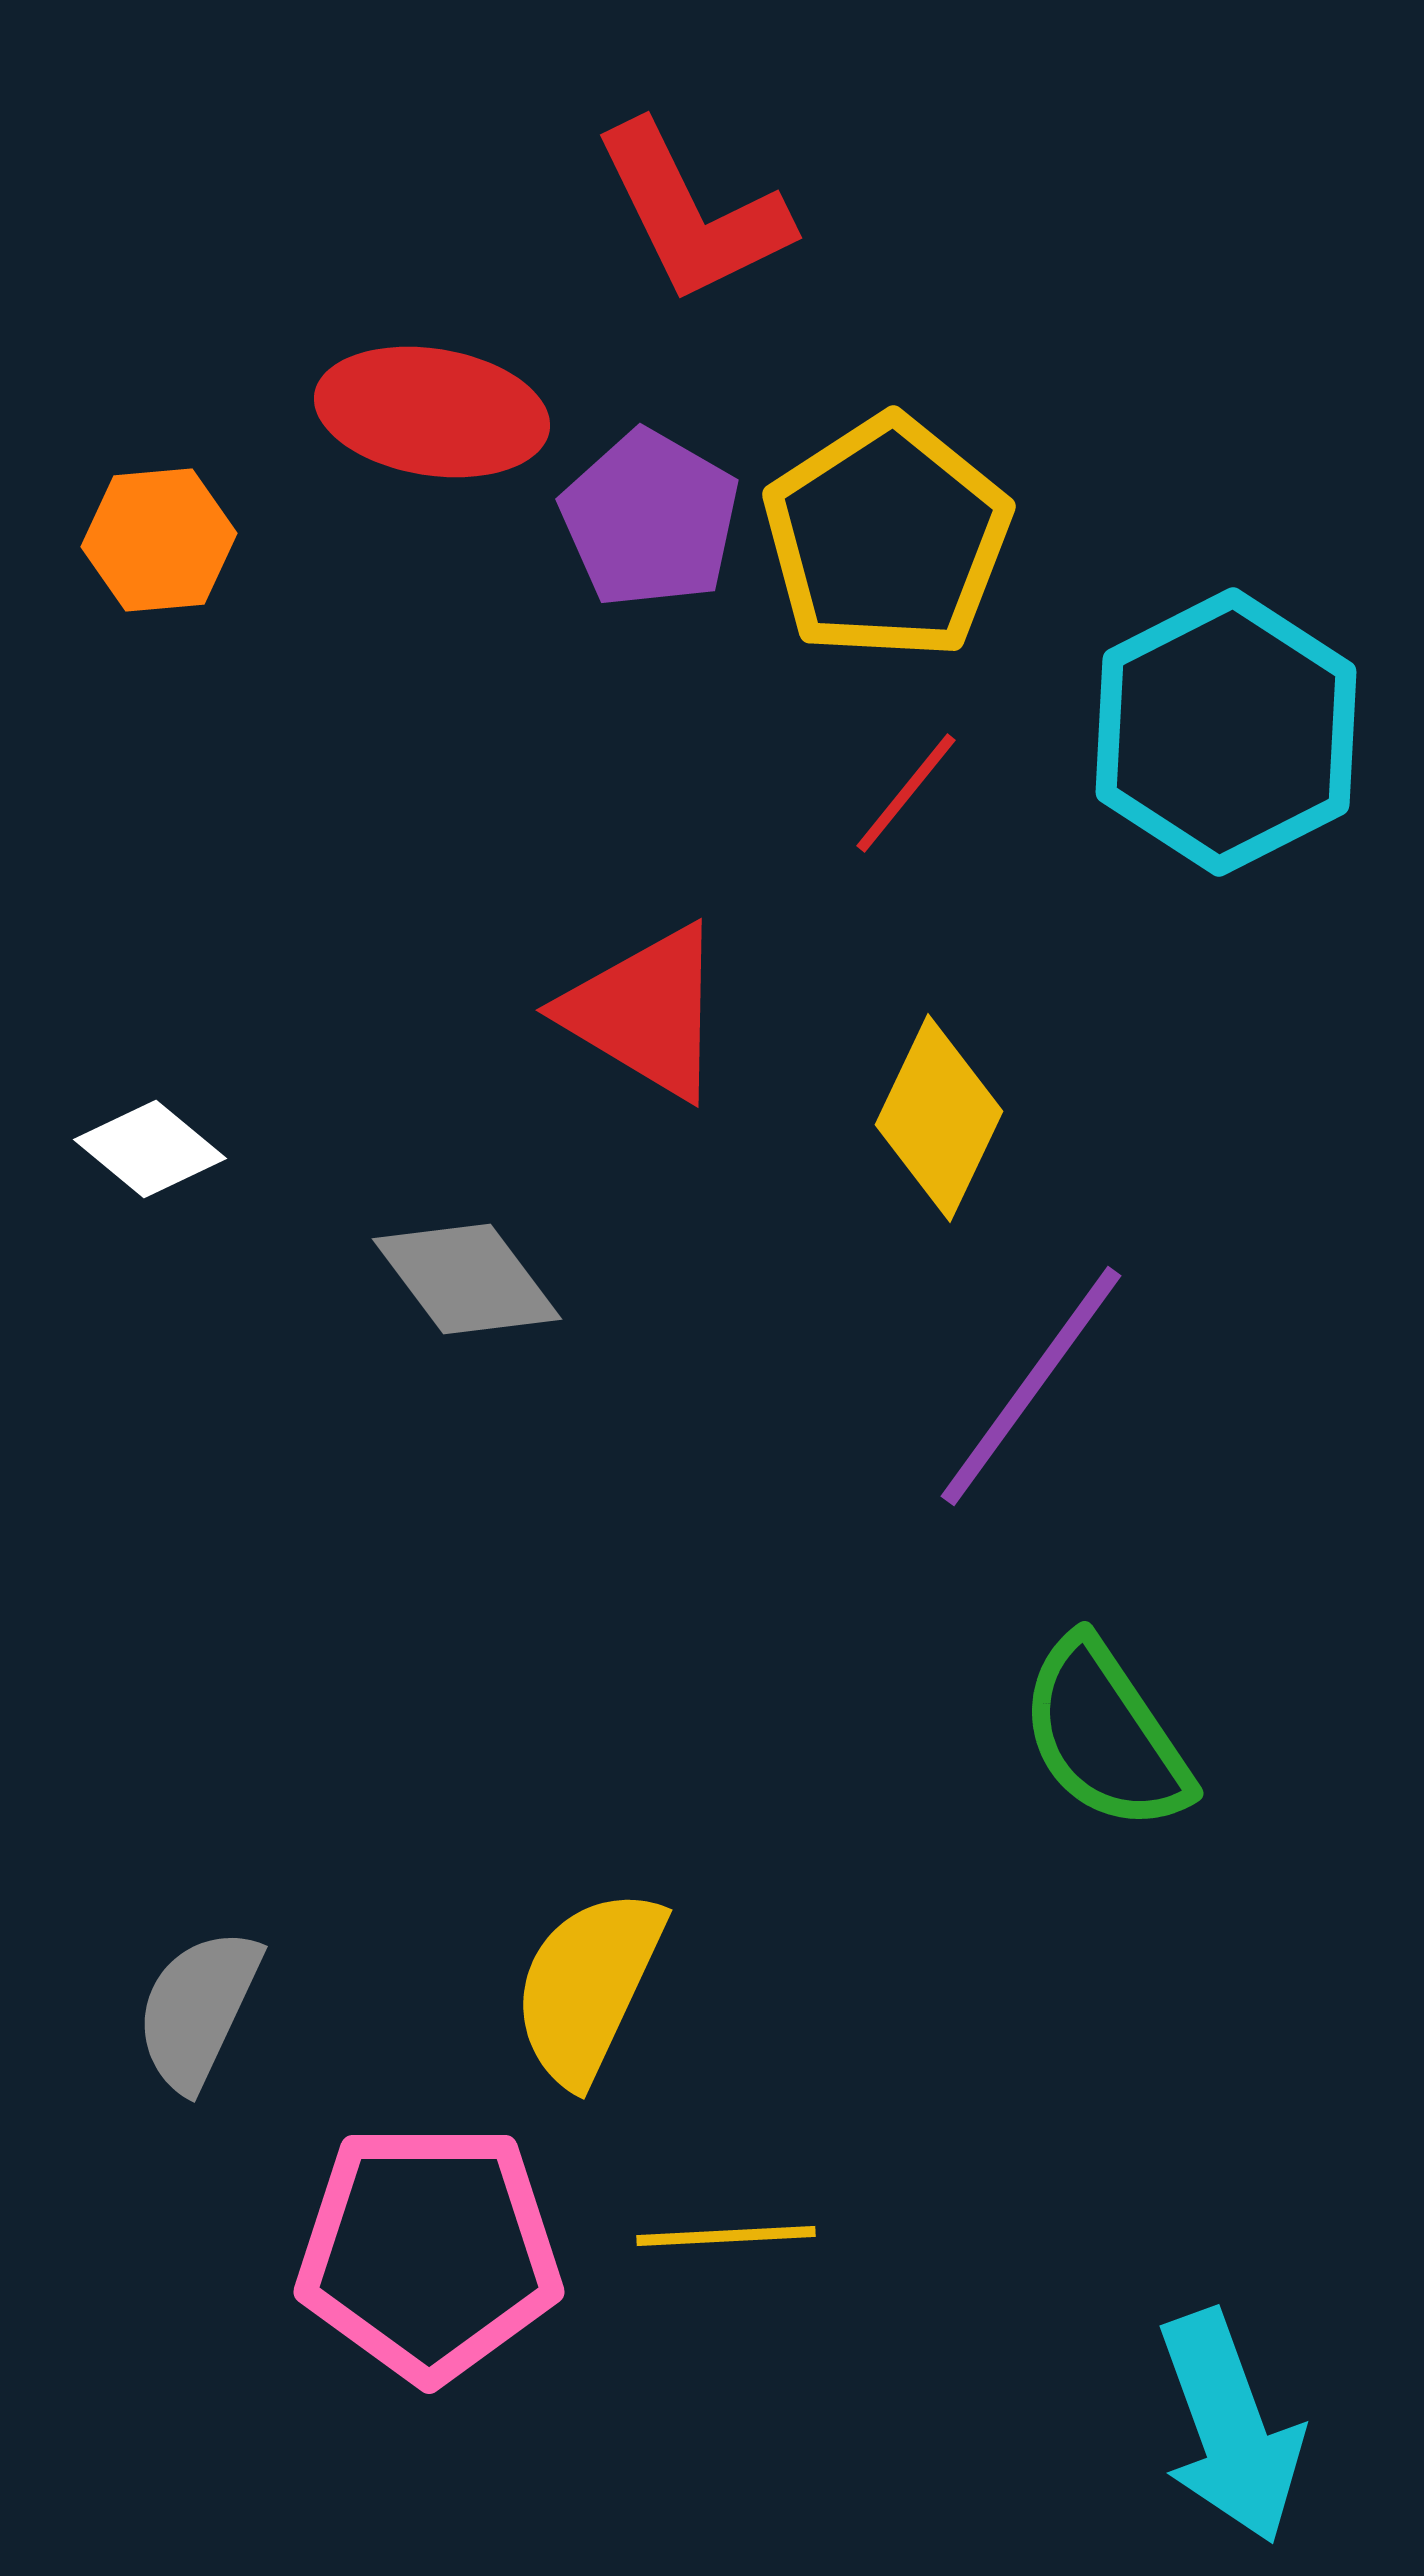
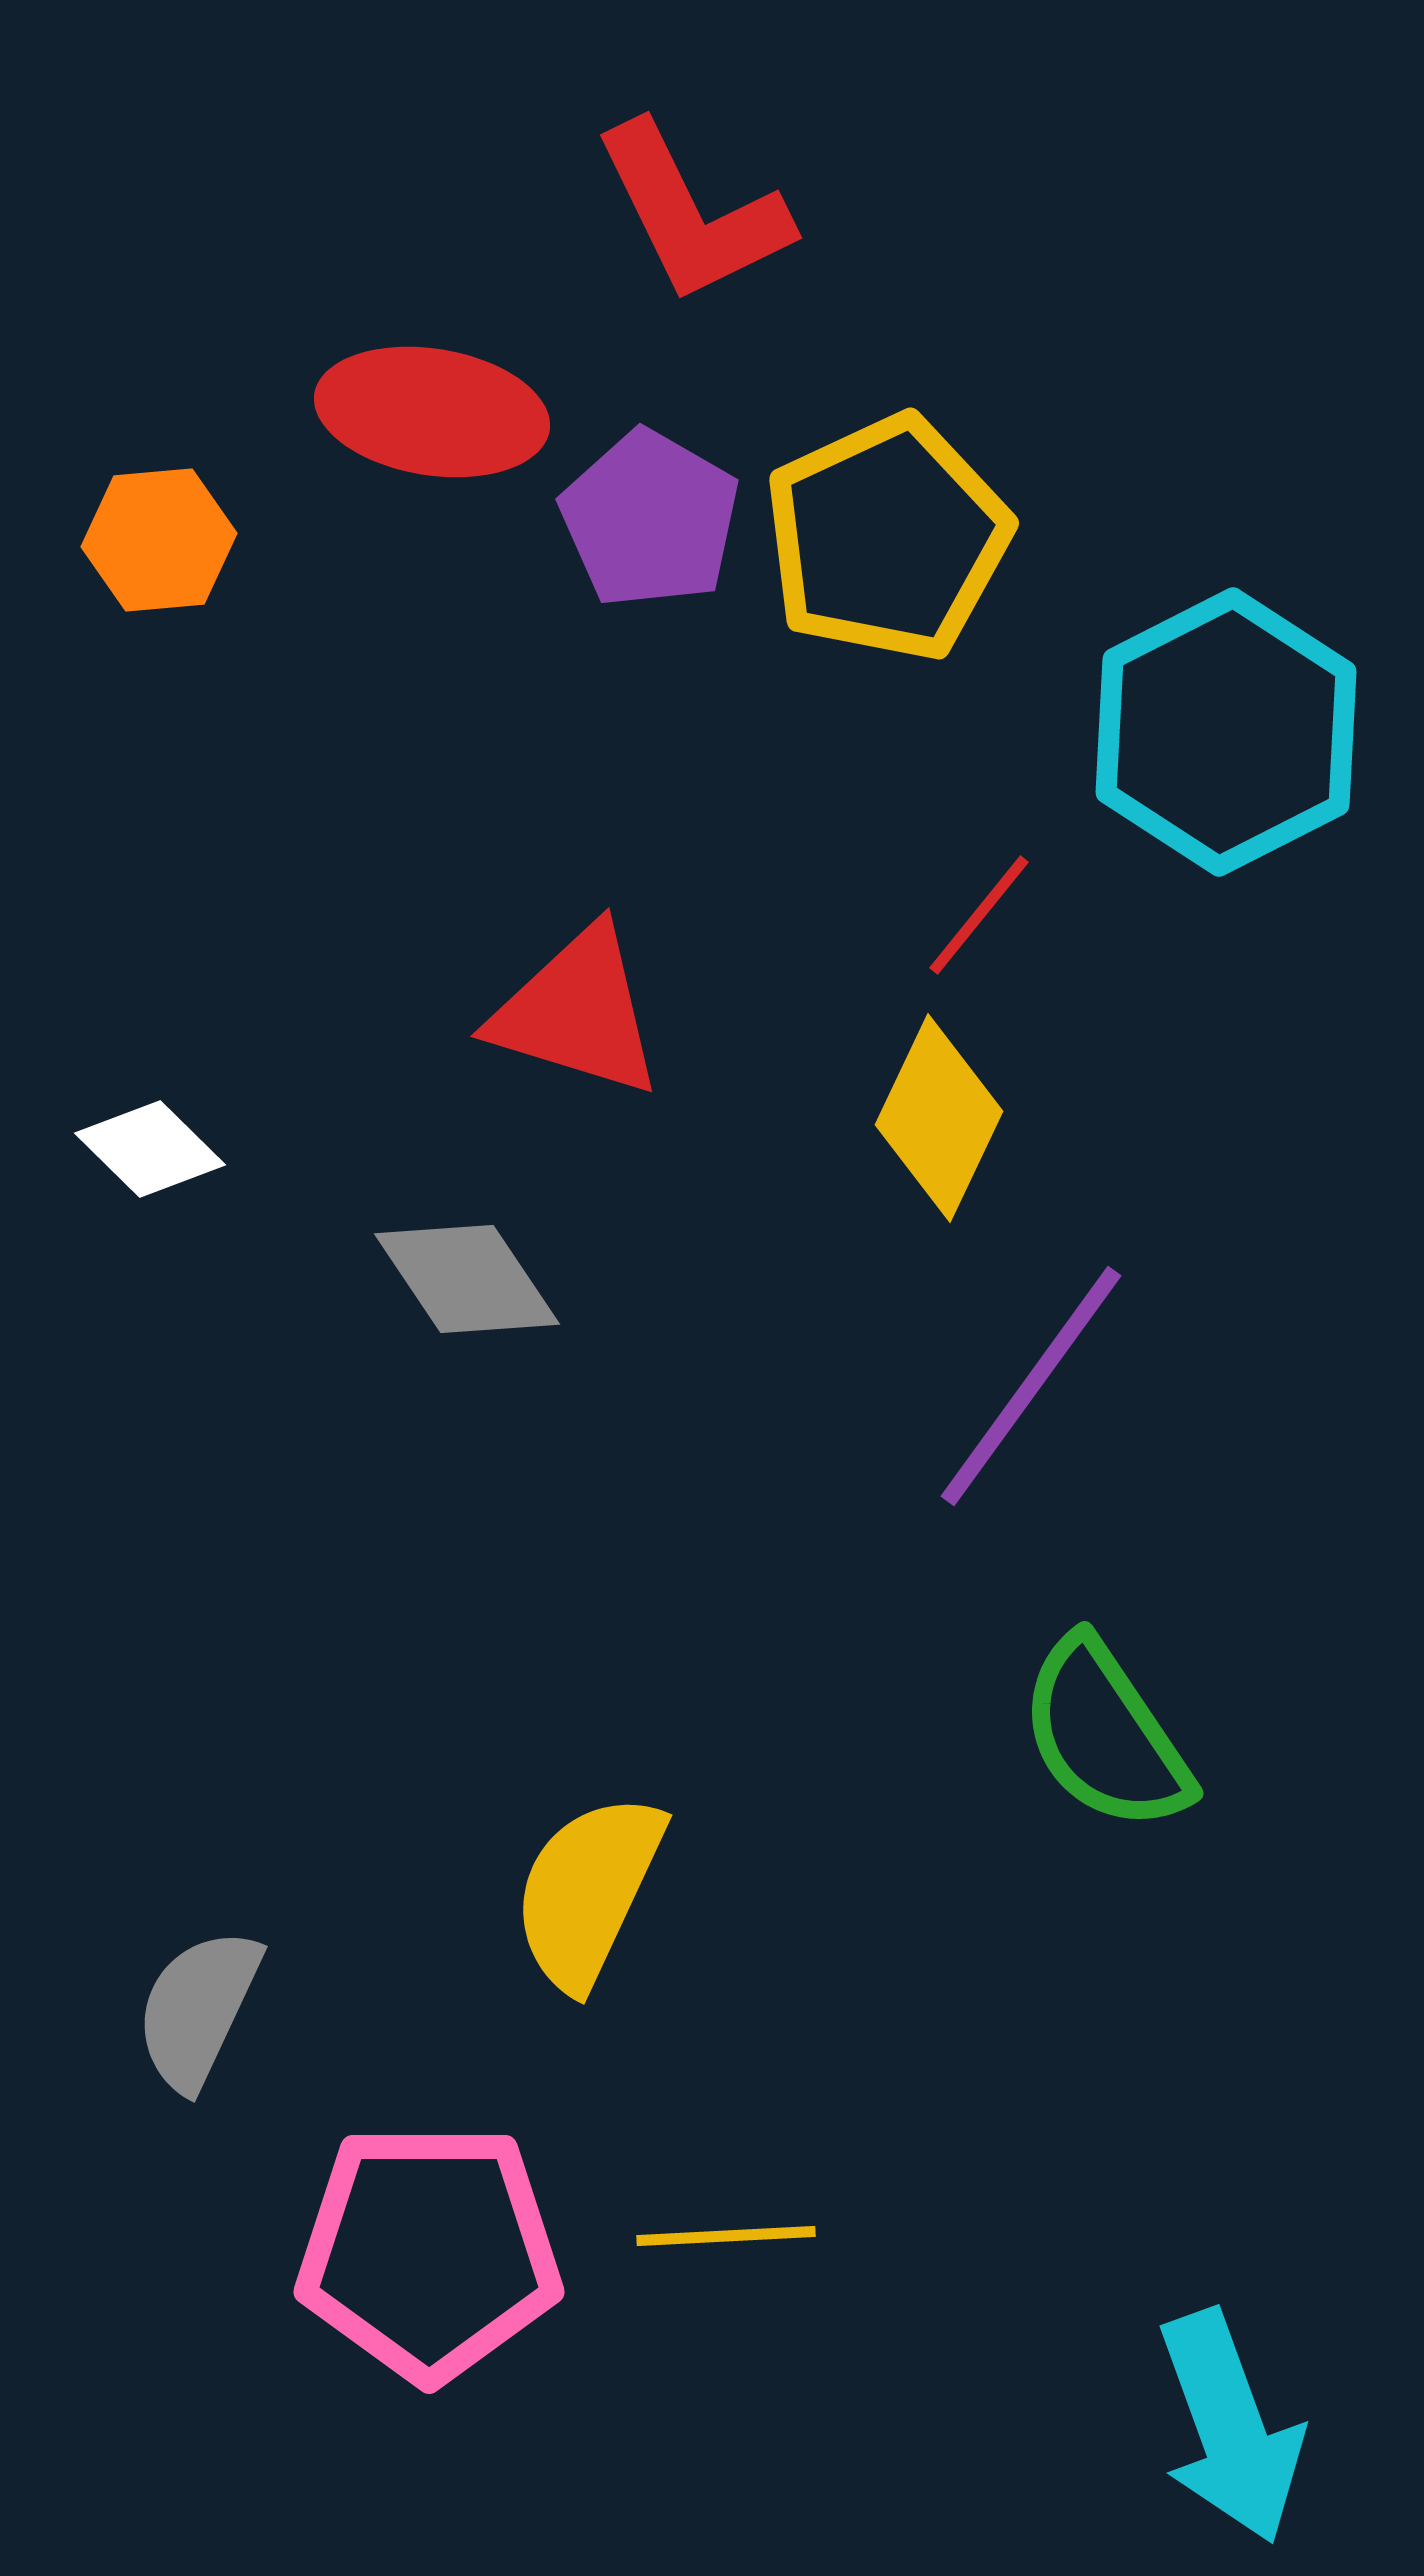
yellow pentagon: rotated 8 degrees clockwise
red line: moved 73 px right, 122 px down
red triangle: moved 68 px left; rotated 14 degrees counterclockwise
white diamond: rotated 5 degrees clockwise
gray diamond: rotated 3 degrees clockwise
yellow semicircle: moved 95 px up
